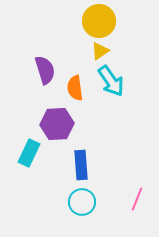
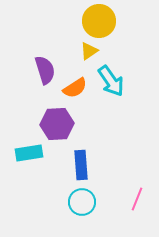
yellow triangle: moved 11 px left
orange semicircle: rotated 115 degrees counterclockwise
cyan rectangle: rotated 56 degrees clockwise
